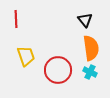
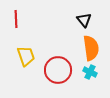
black triangle: moved 1 px left
